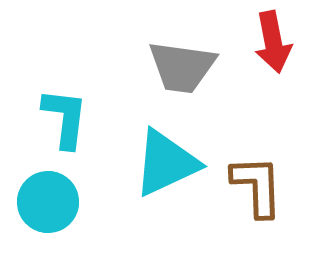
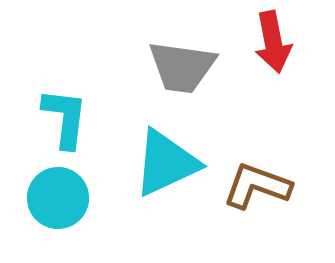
brown L-shape: rotated 68 degrees counterclockwise
cyan circle: moved 10 px right, 4 px up
